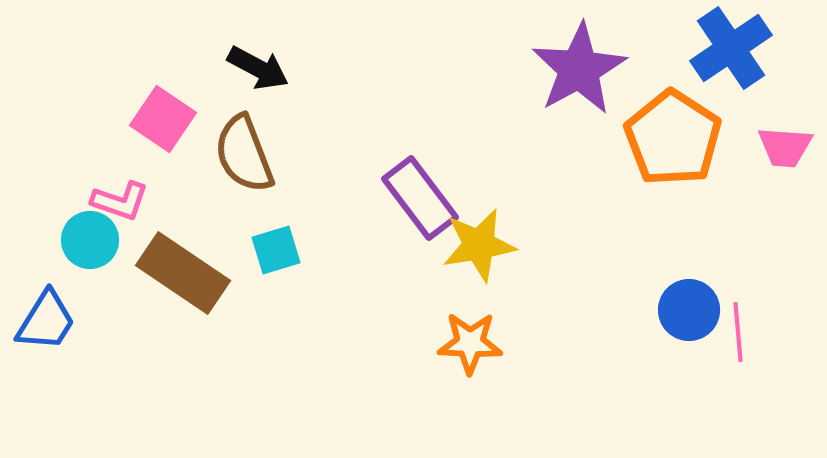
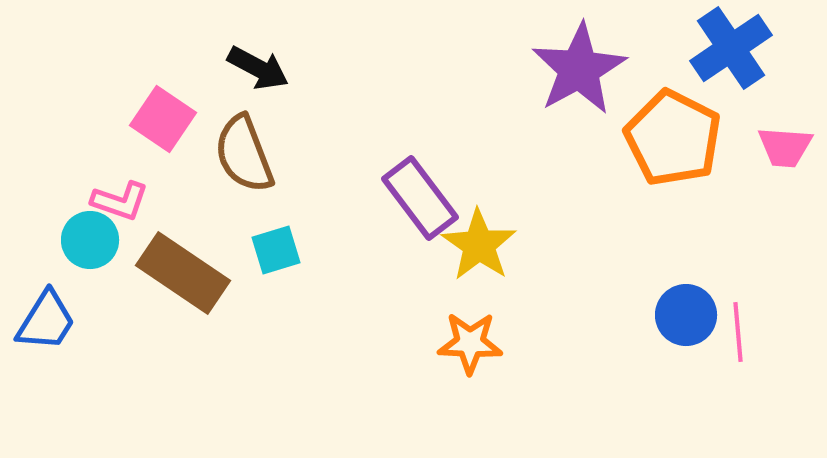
orange pentagon: rotated 6 degrees counterclockwise
yellow star: rotated 28 degrees counterclockwise
blue circle: moved 3 px left, 5 px down
